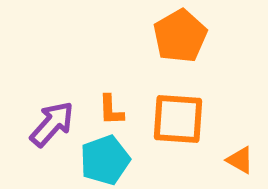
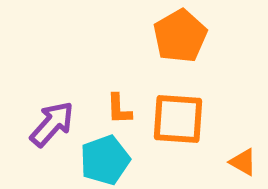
orange L-shape: moved 8 px right, 1 px up
orange triangle: moved 3 px right, 2 px down
